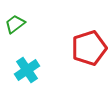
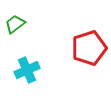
cyan cross: rotated 10 degrees clockwise
